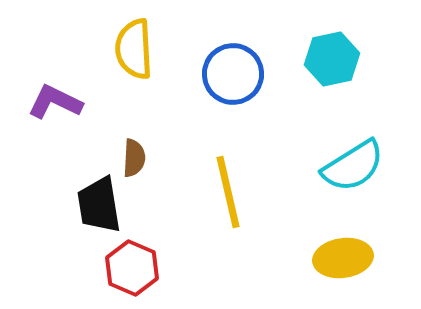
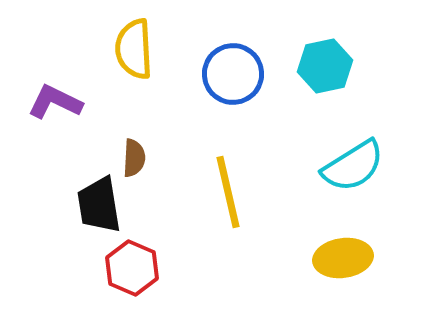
cyan hexagon: moved 7 px left, 7 px down
